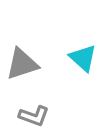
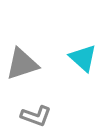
gray L-shape: moved 2 px right
